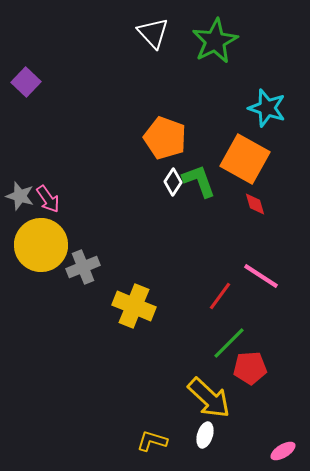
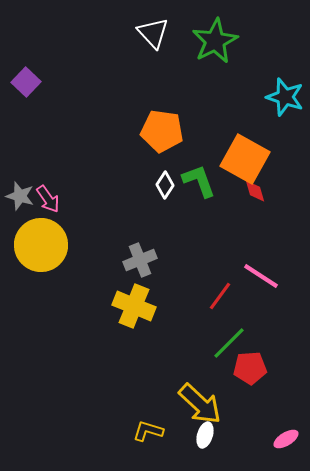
cyan star: moved 18 px right, 11 px up
orange pentagon: moved 3 px left, 7 px up; rotated 12 degrees counterclockwise
white diamond: moved 8 px left, 3 px down
red diamond: moved 13 px up
gray cross: moved 57 px right, 7 px up
yellow arrow: moved 9 px left, 6 px down
yellow L-shape: moved 4 px left, 10 px up
pink ellipse: moved 3 px right, 12 px up
